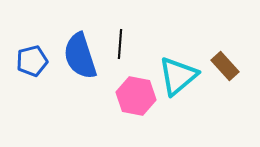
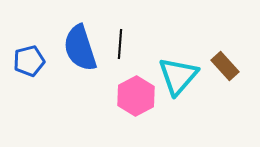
blue semicircle: moved 8 px up
blue pentagon: moved 3 px left
cyan triangle: rotated 9 degrees counterclockwise
pink hexagon: rotated 21 degrees clockwise
